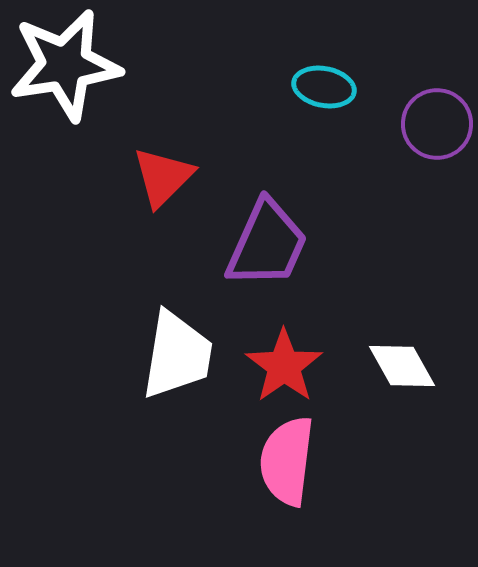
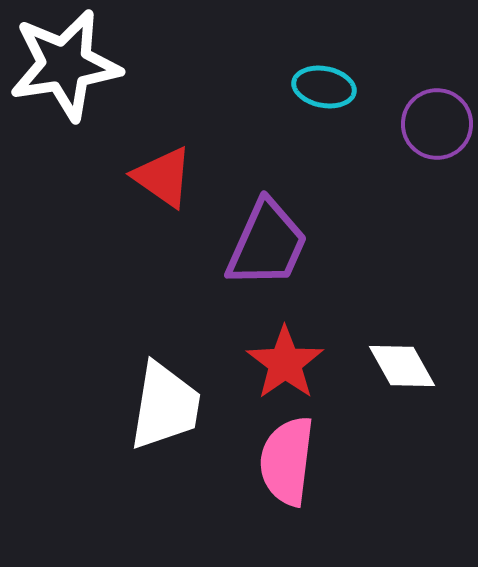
red triangle: rotated 40 degrees counterclockwise
white trapezoid: moved 12 px left, 51 px down
red star: moved 1 px right, 3 px up
